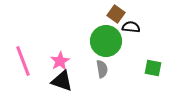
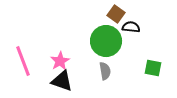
gray semicircle: moved 3 px right, 2 px down
